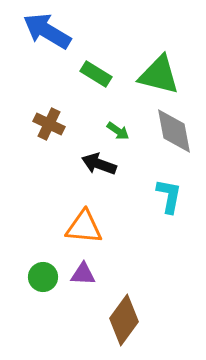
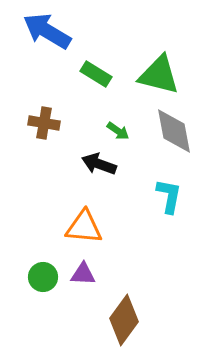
brown cross: moved 5 px left, 1 px up; rotated 16 degrees counterclockwise
